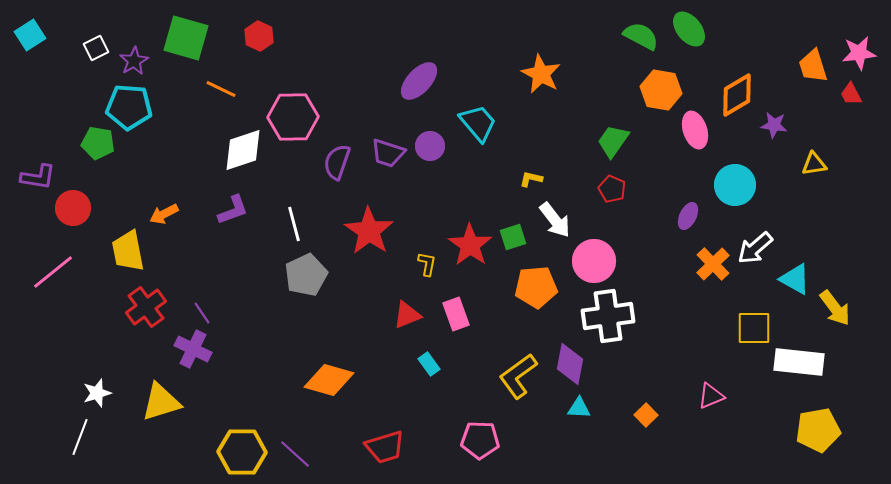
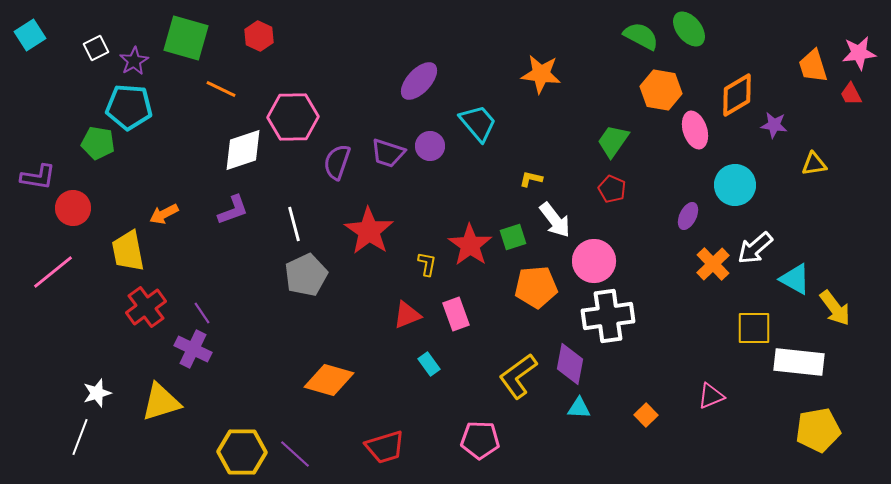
orange star at (541, 74): rotated 21 degrees counterclockwise
